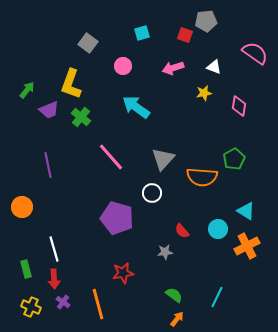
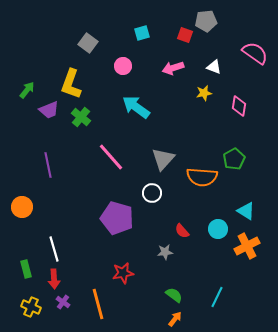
orange arrow: moved 2 px left
